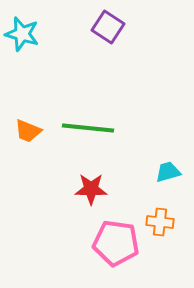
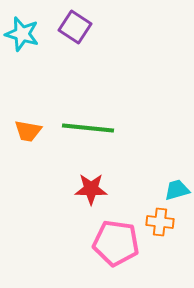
purple square: moved 33 px left
orange trapezoid: rotated 12 degrees counterclockwise
cyan trapezoid: moved 9 px right, 18 px down
